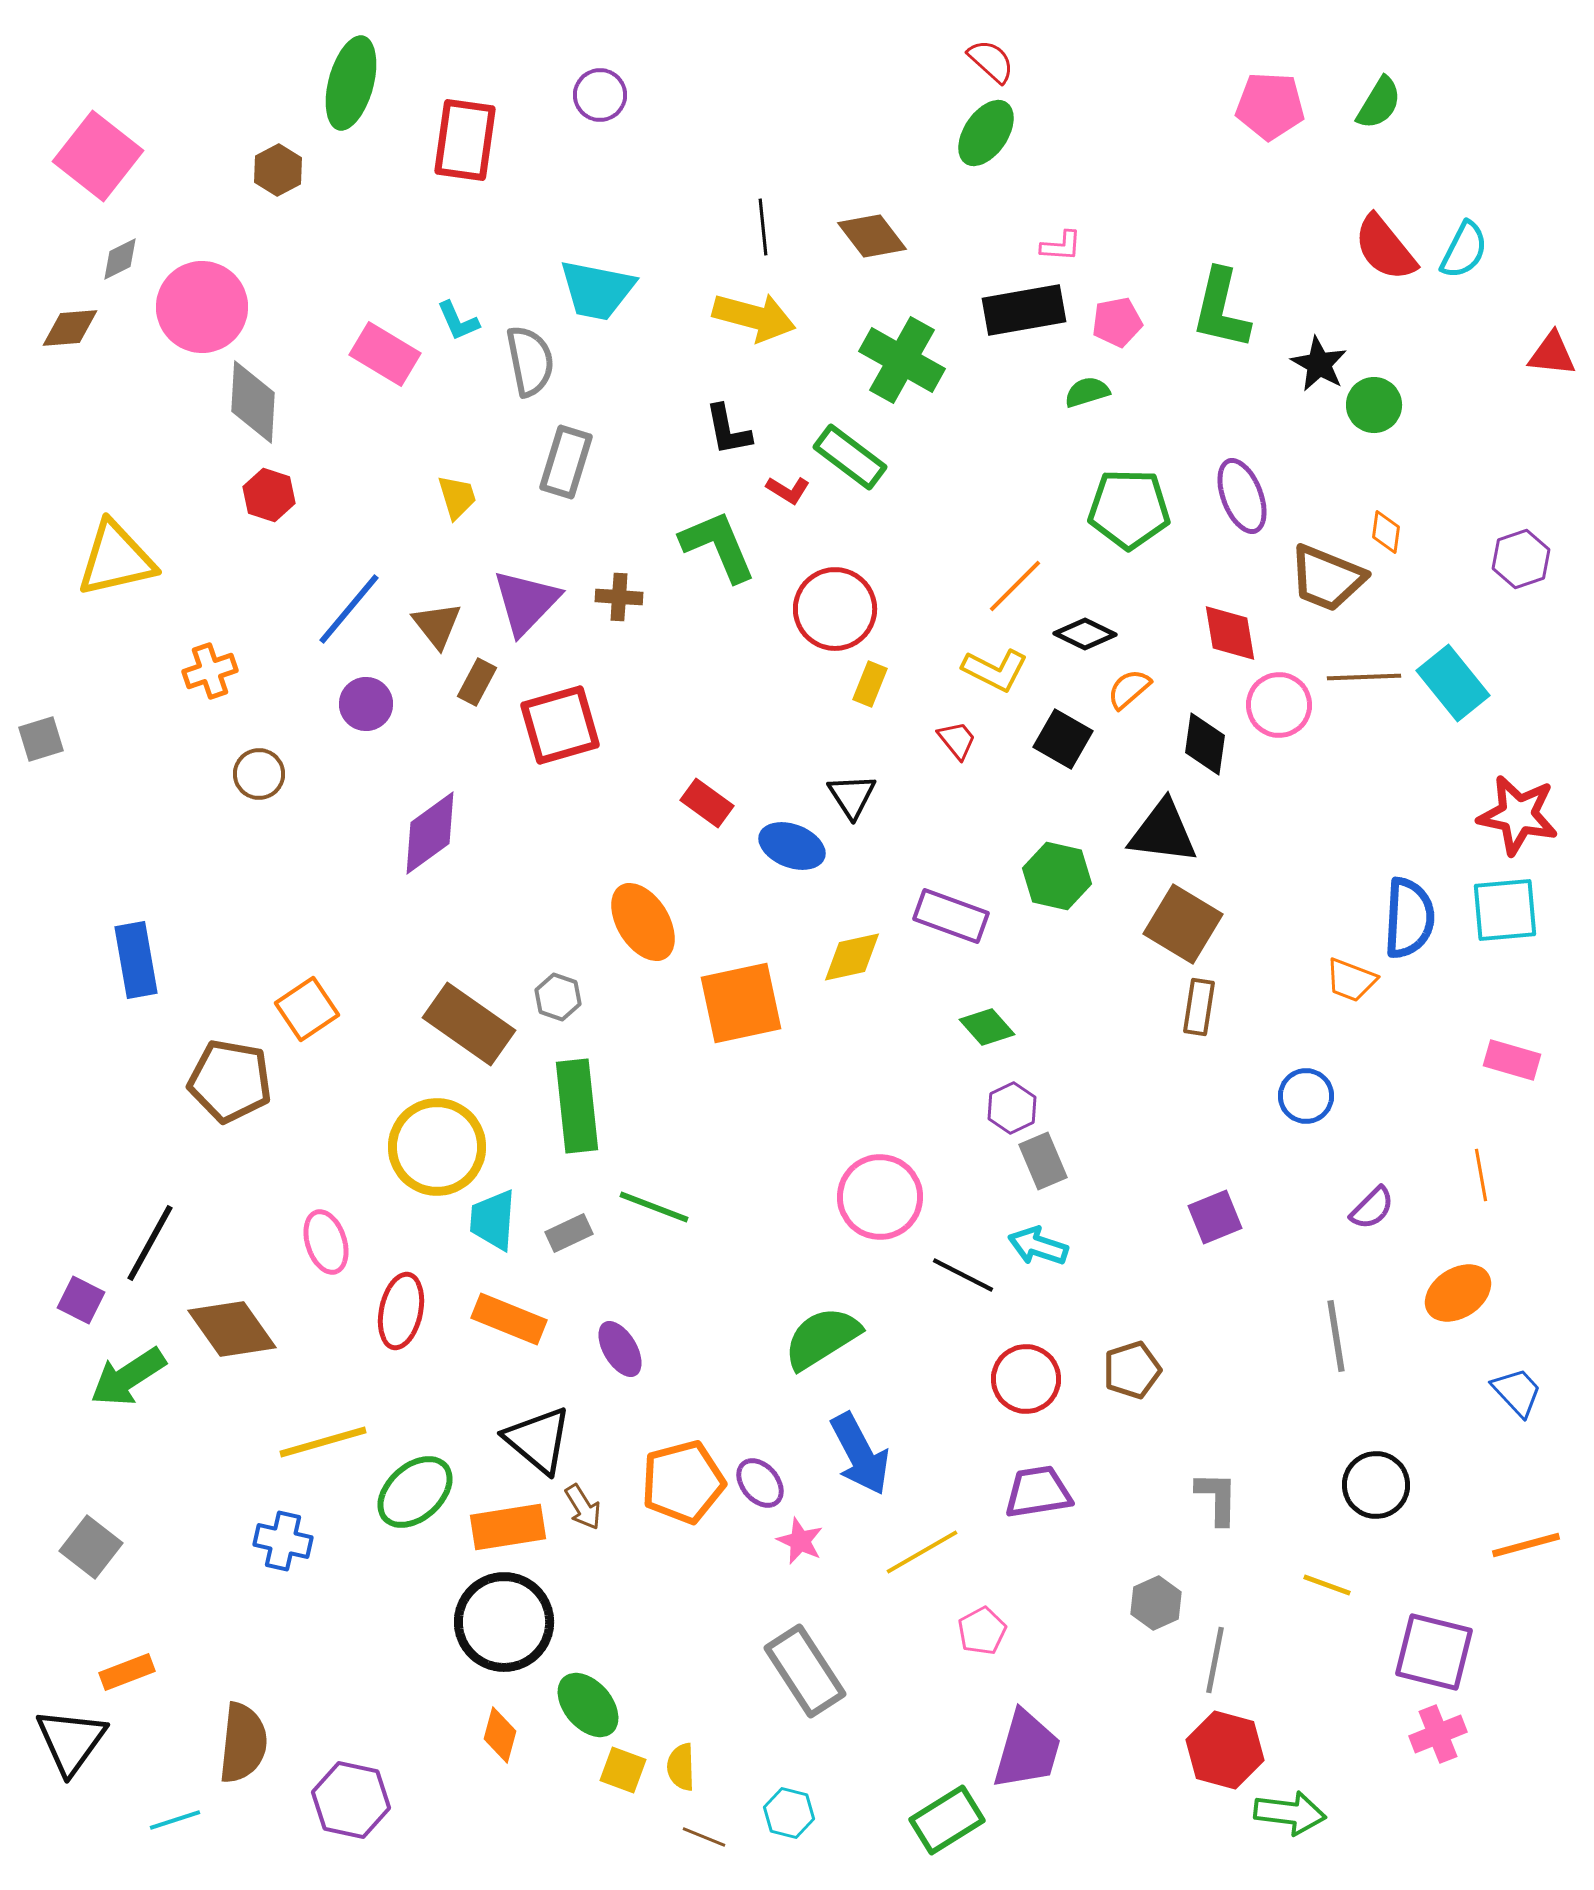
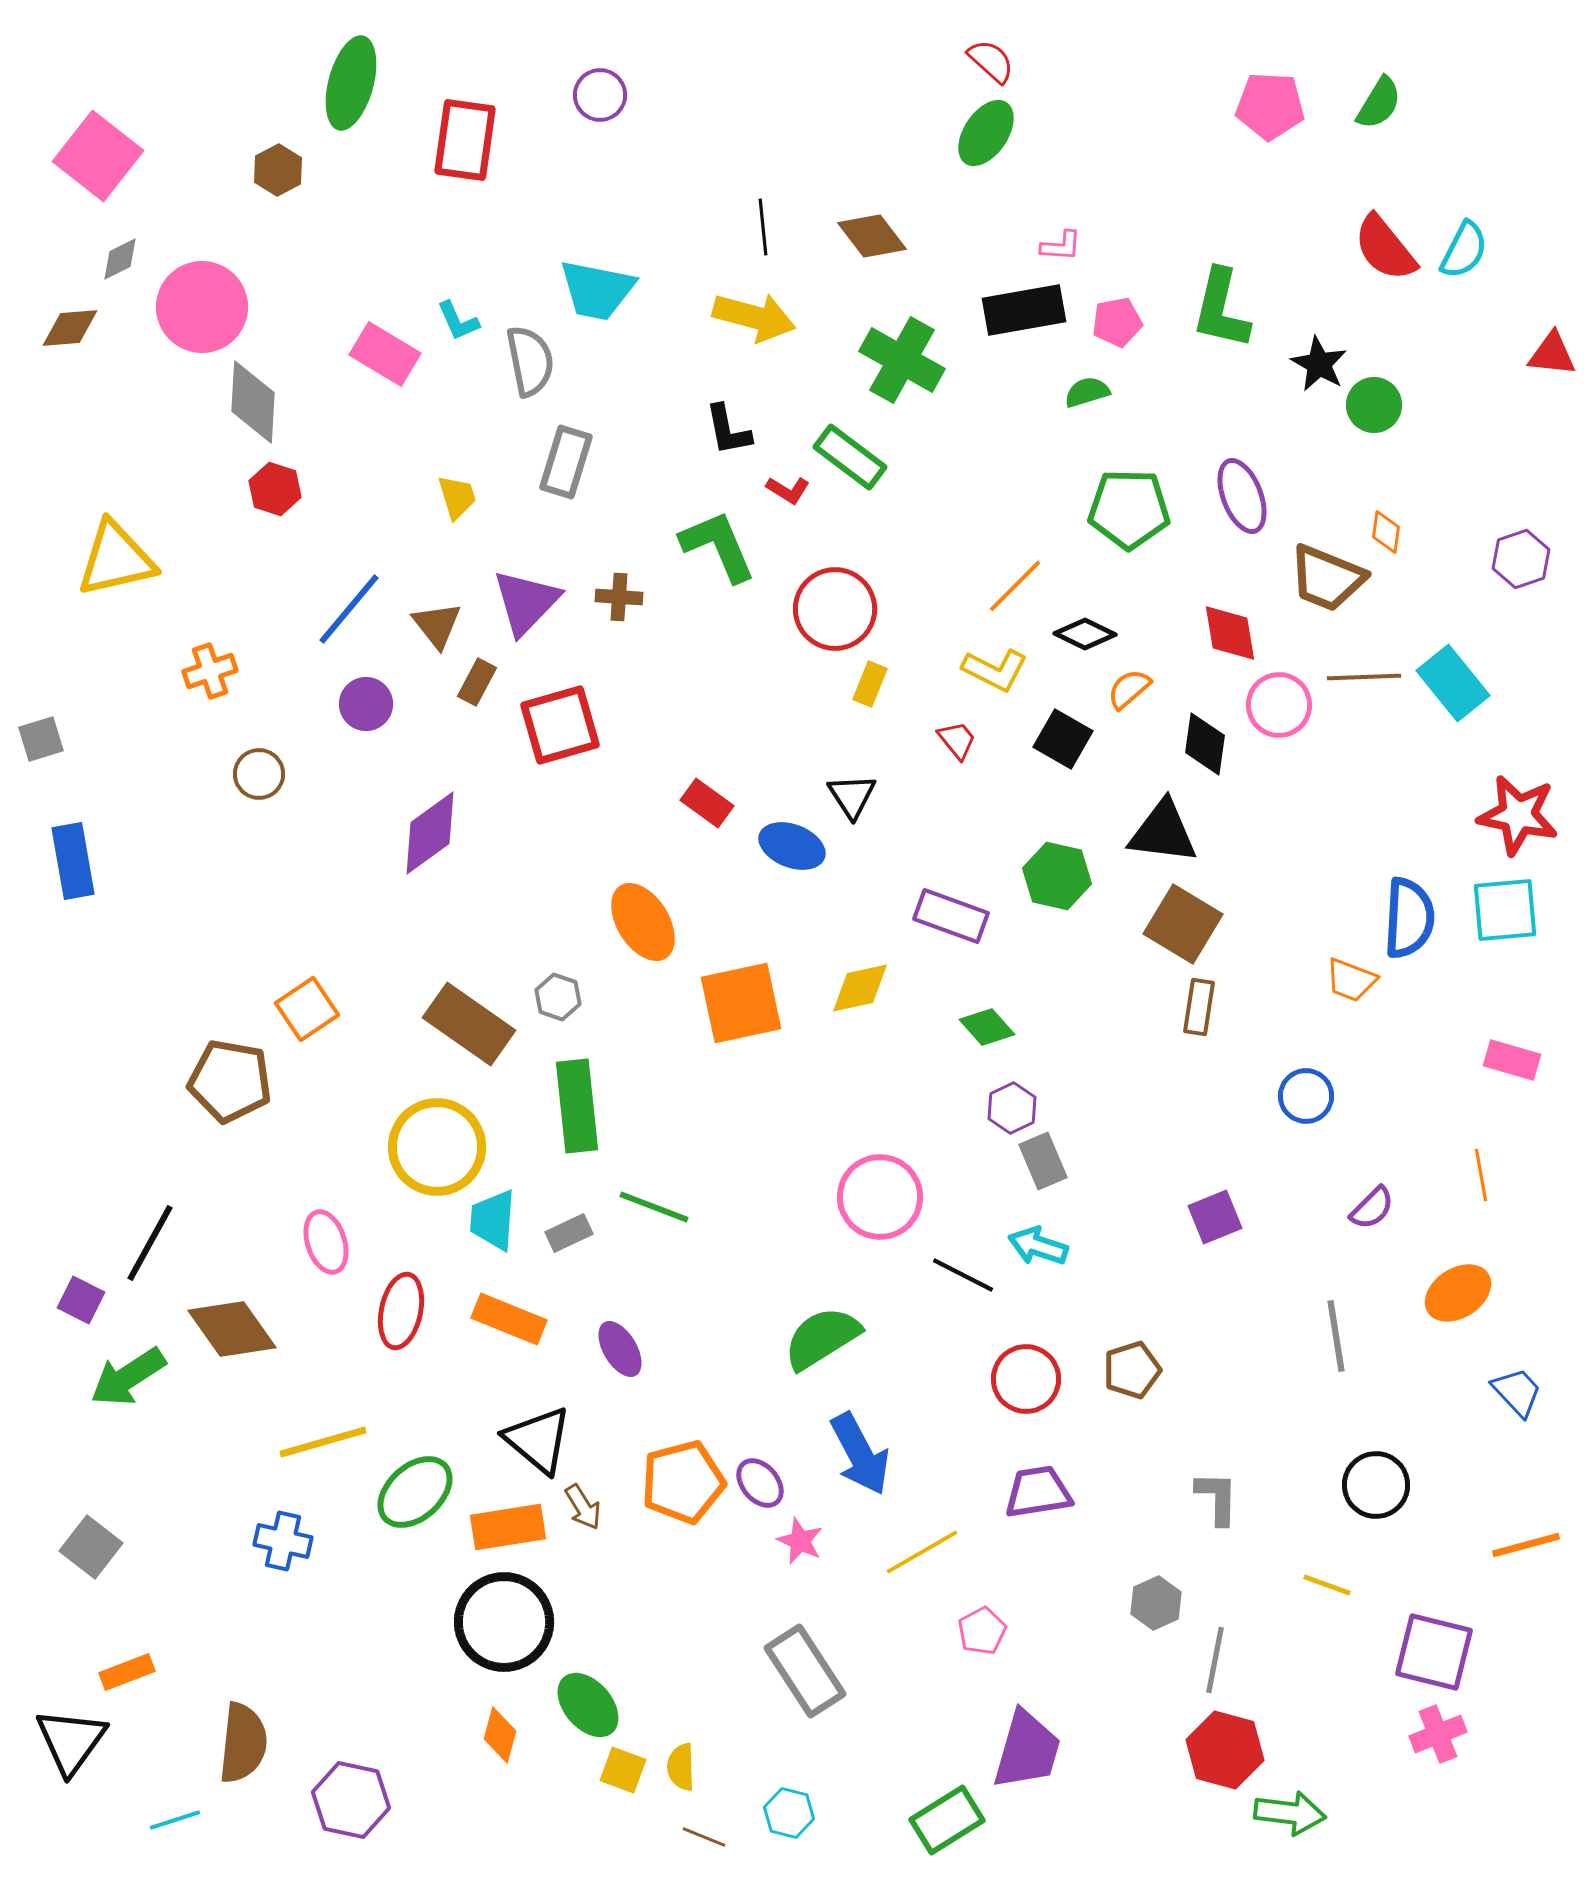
red hexagon at (269, 495): moved 6 px right, 6 px up
yellow diamond at (852, 957): moved 8 px right, 31 px down
blue rectangle at (136, 960): moved 63 px left, 99 px up
